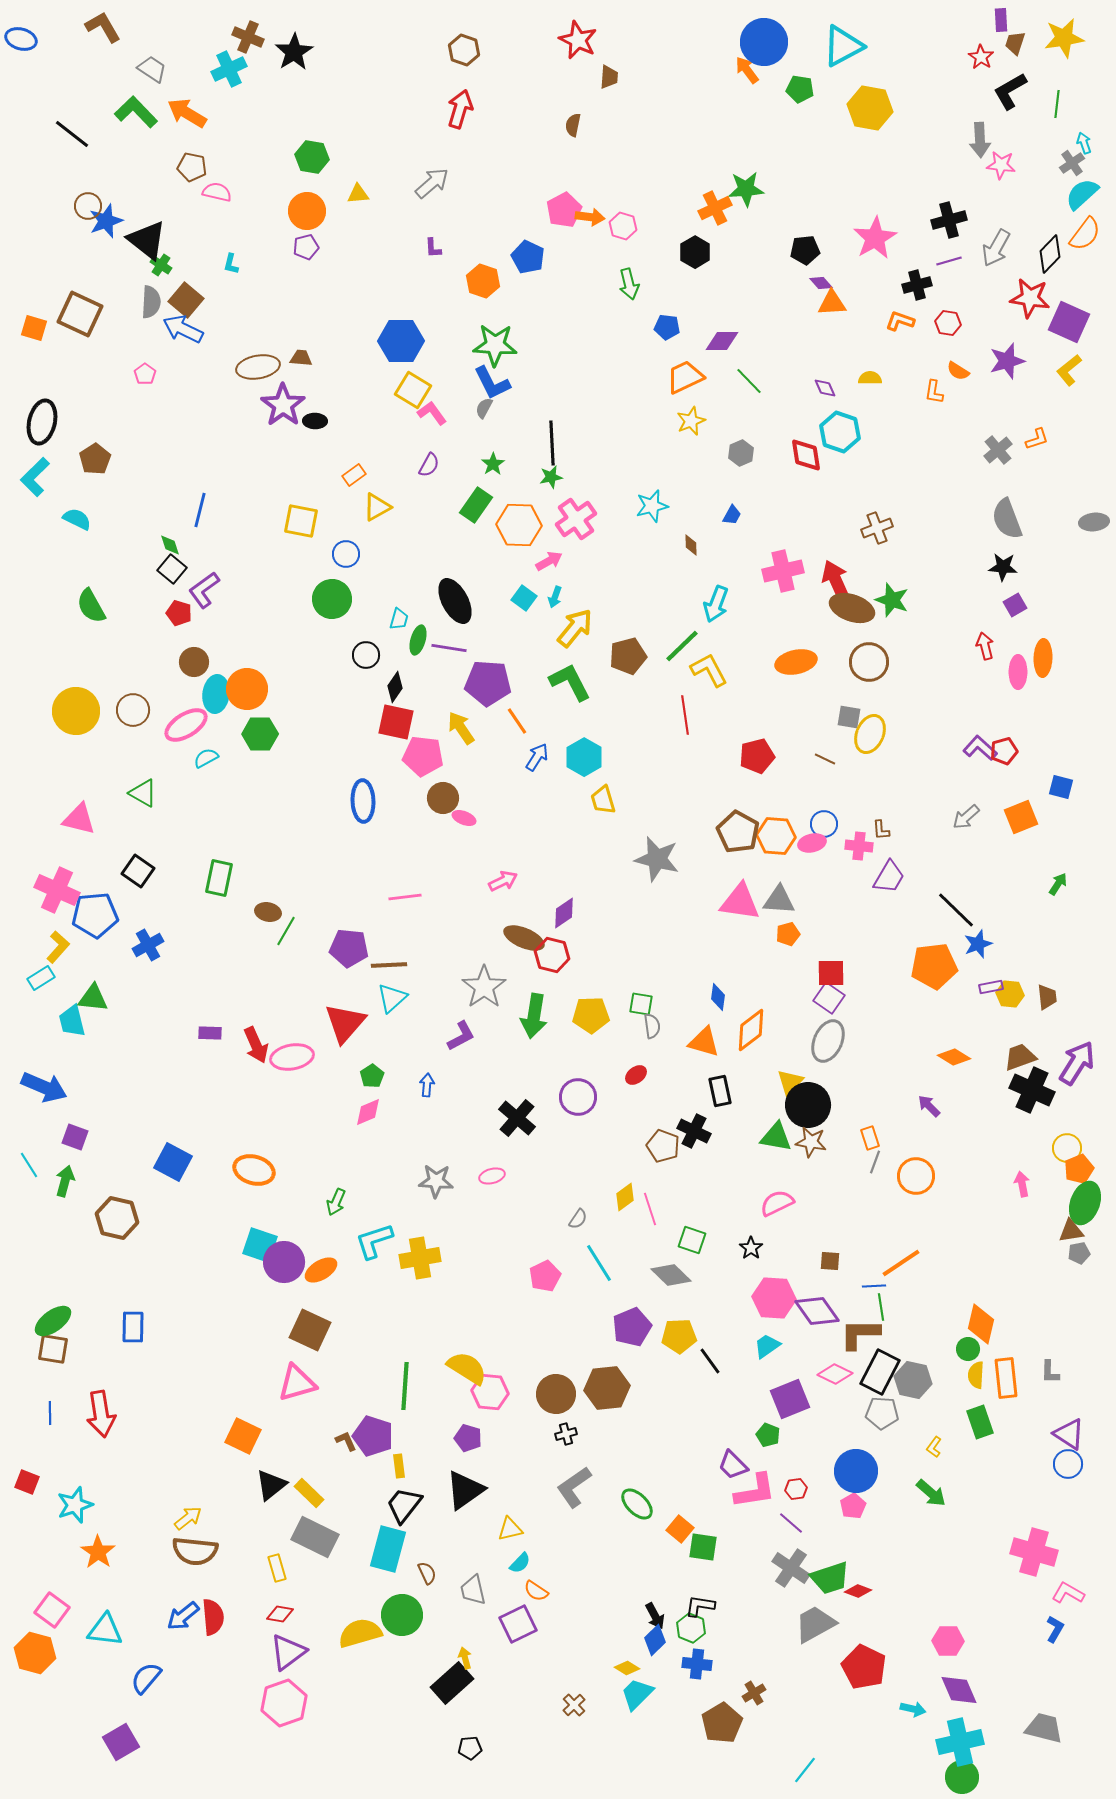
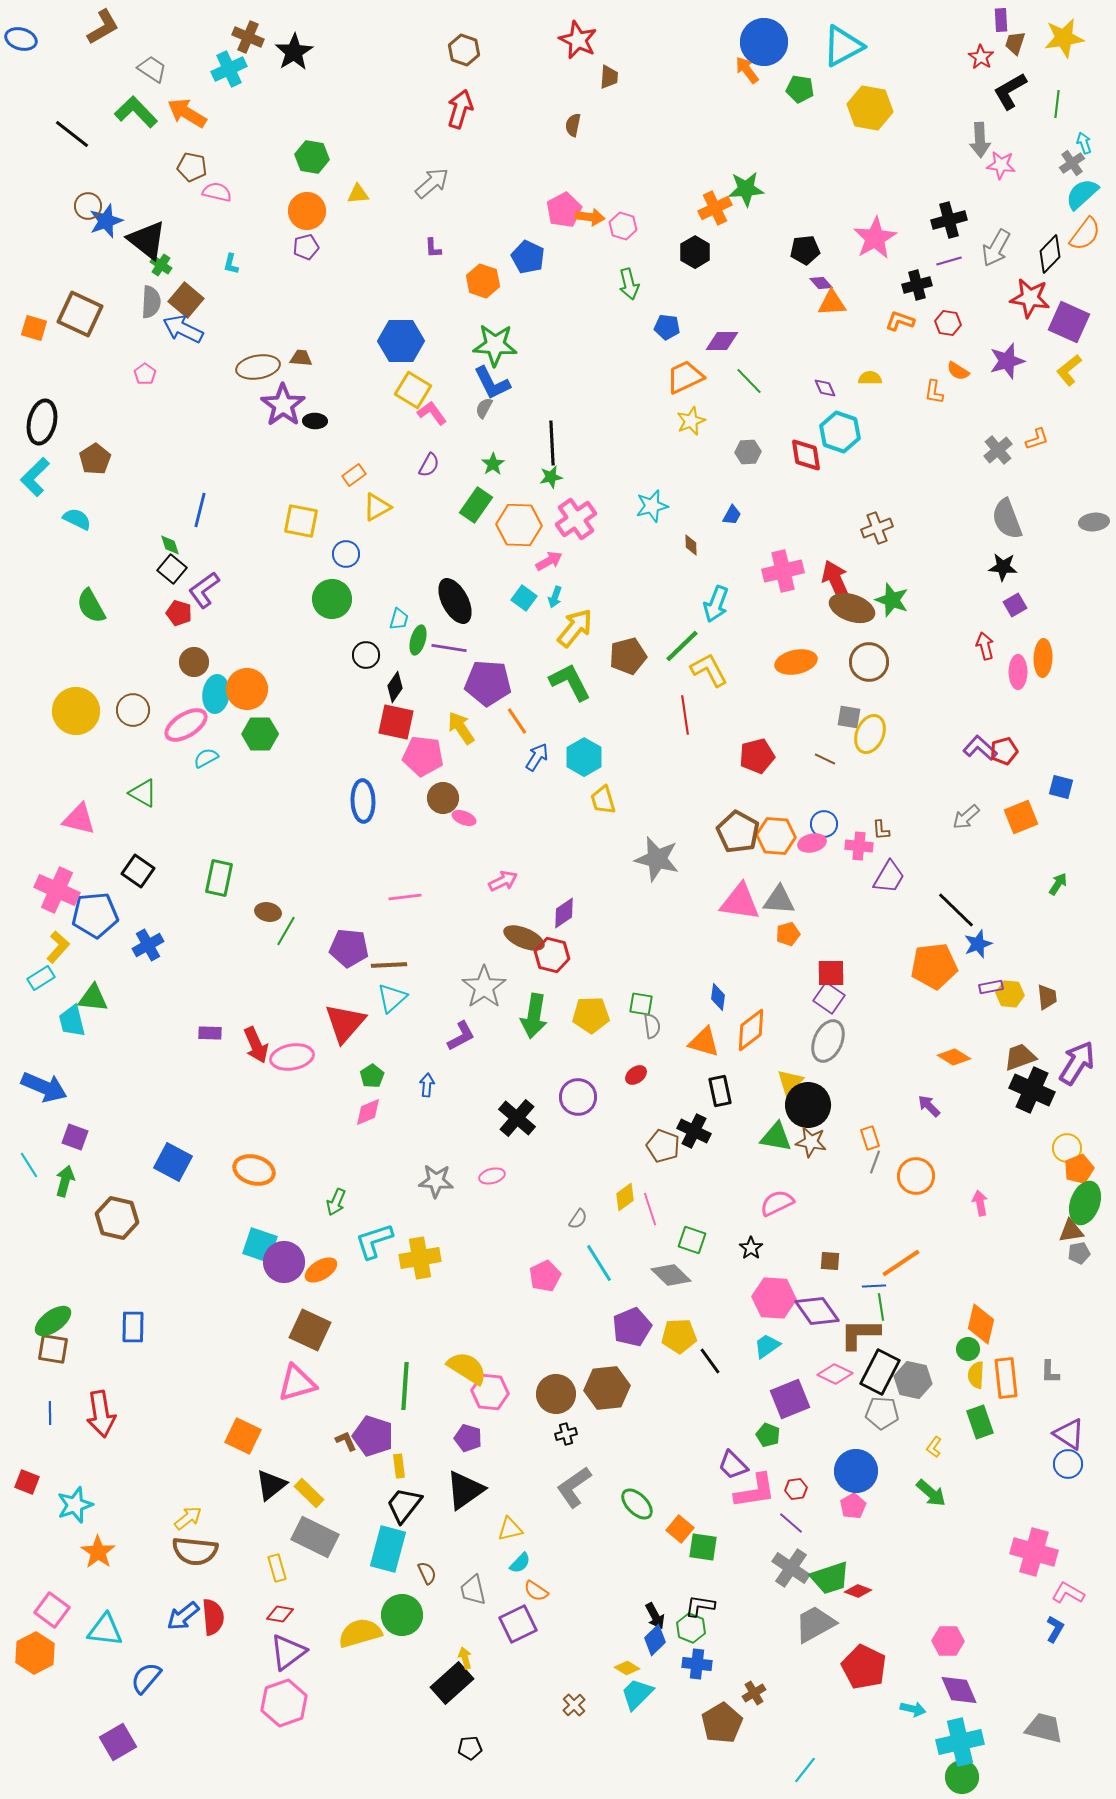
brown L-shape at (103, 27): rotated 90 degrees clockwise
gray hexagon at (741, 453): moved 7 px right, 1 px up; rotated 20 degrees clockwise
pink arrow at (1022, 1184): moved 42 px left, 19 px down
orange hexagon at (35, 1653): rotated 18 degrees clockwise
purple square at (121, 1742): moved 3 px left
